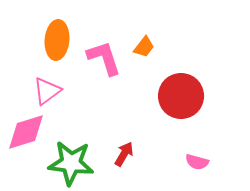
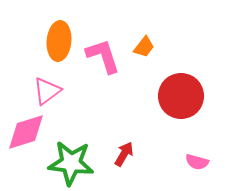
orange ellipse: moved 2 px right, 1 px down
pink L-shape: moved 1 px left, 2 px up
